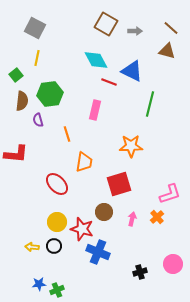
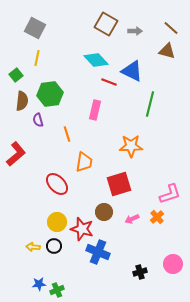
cyan diamond: rotated 15 degrees counterclockwise
red L-shape: rotated 45 degrees counterclockwise
pink arrow: rotated 128 degrees counterclockwise
yellow arrow: moved 1 px right
